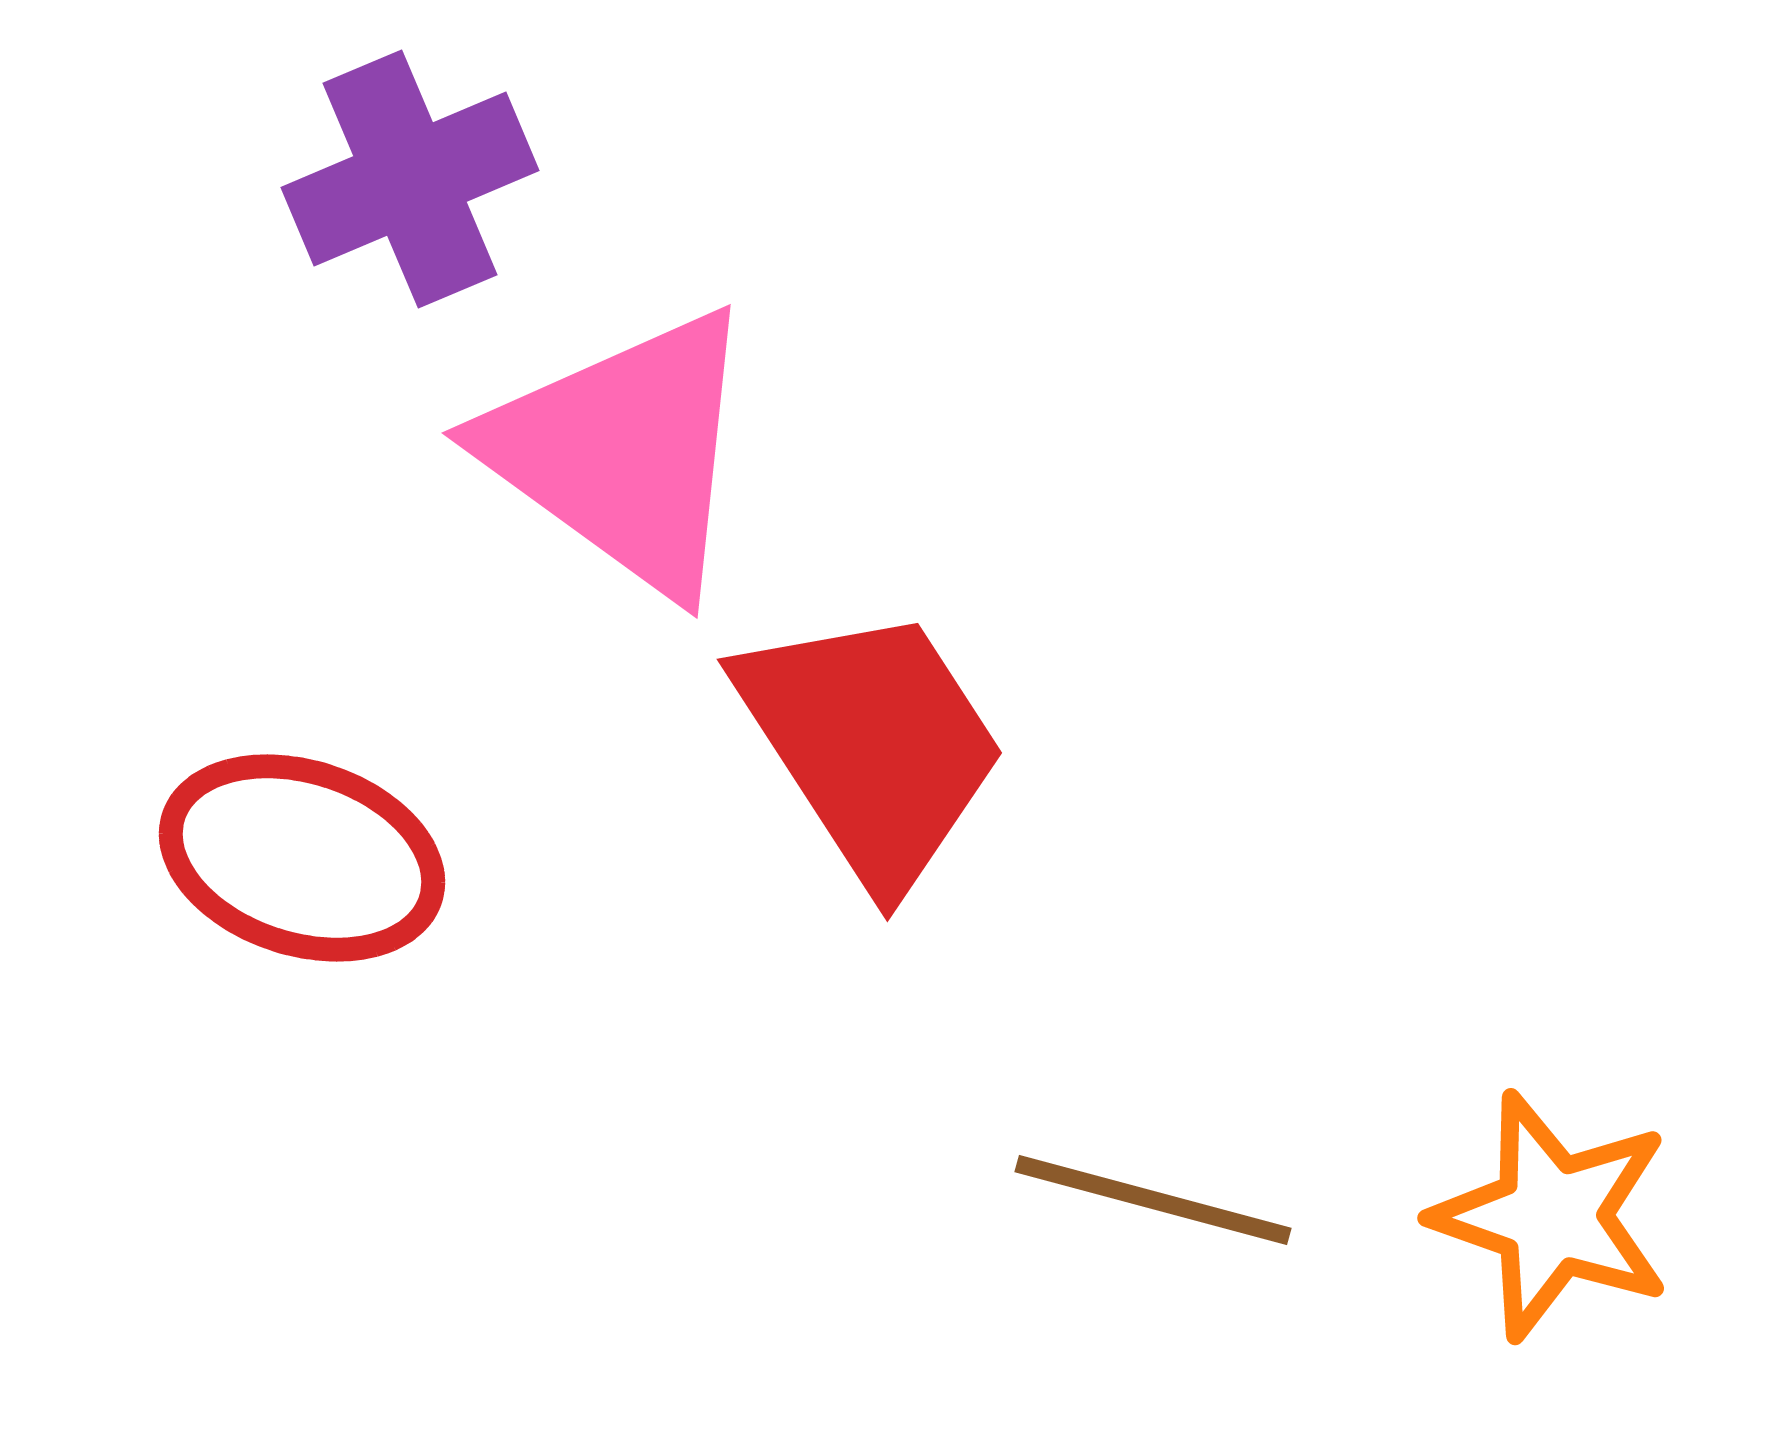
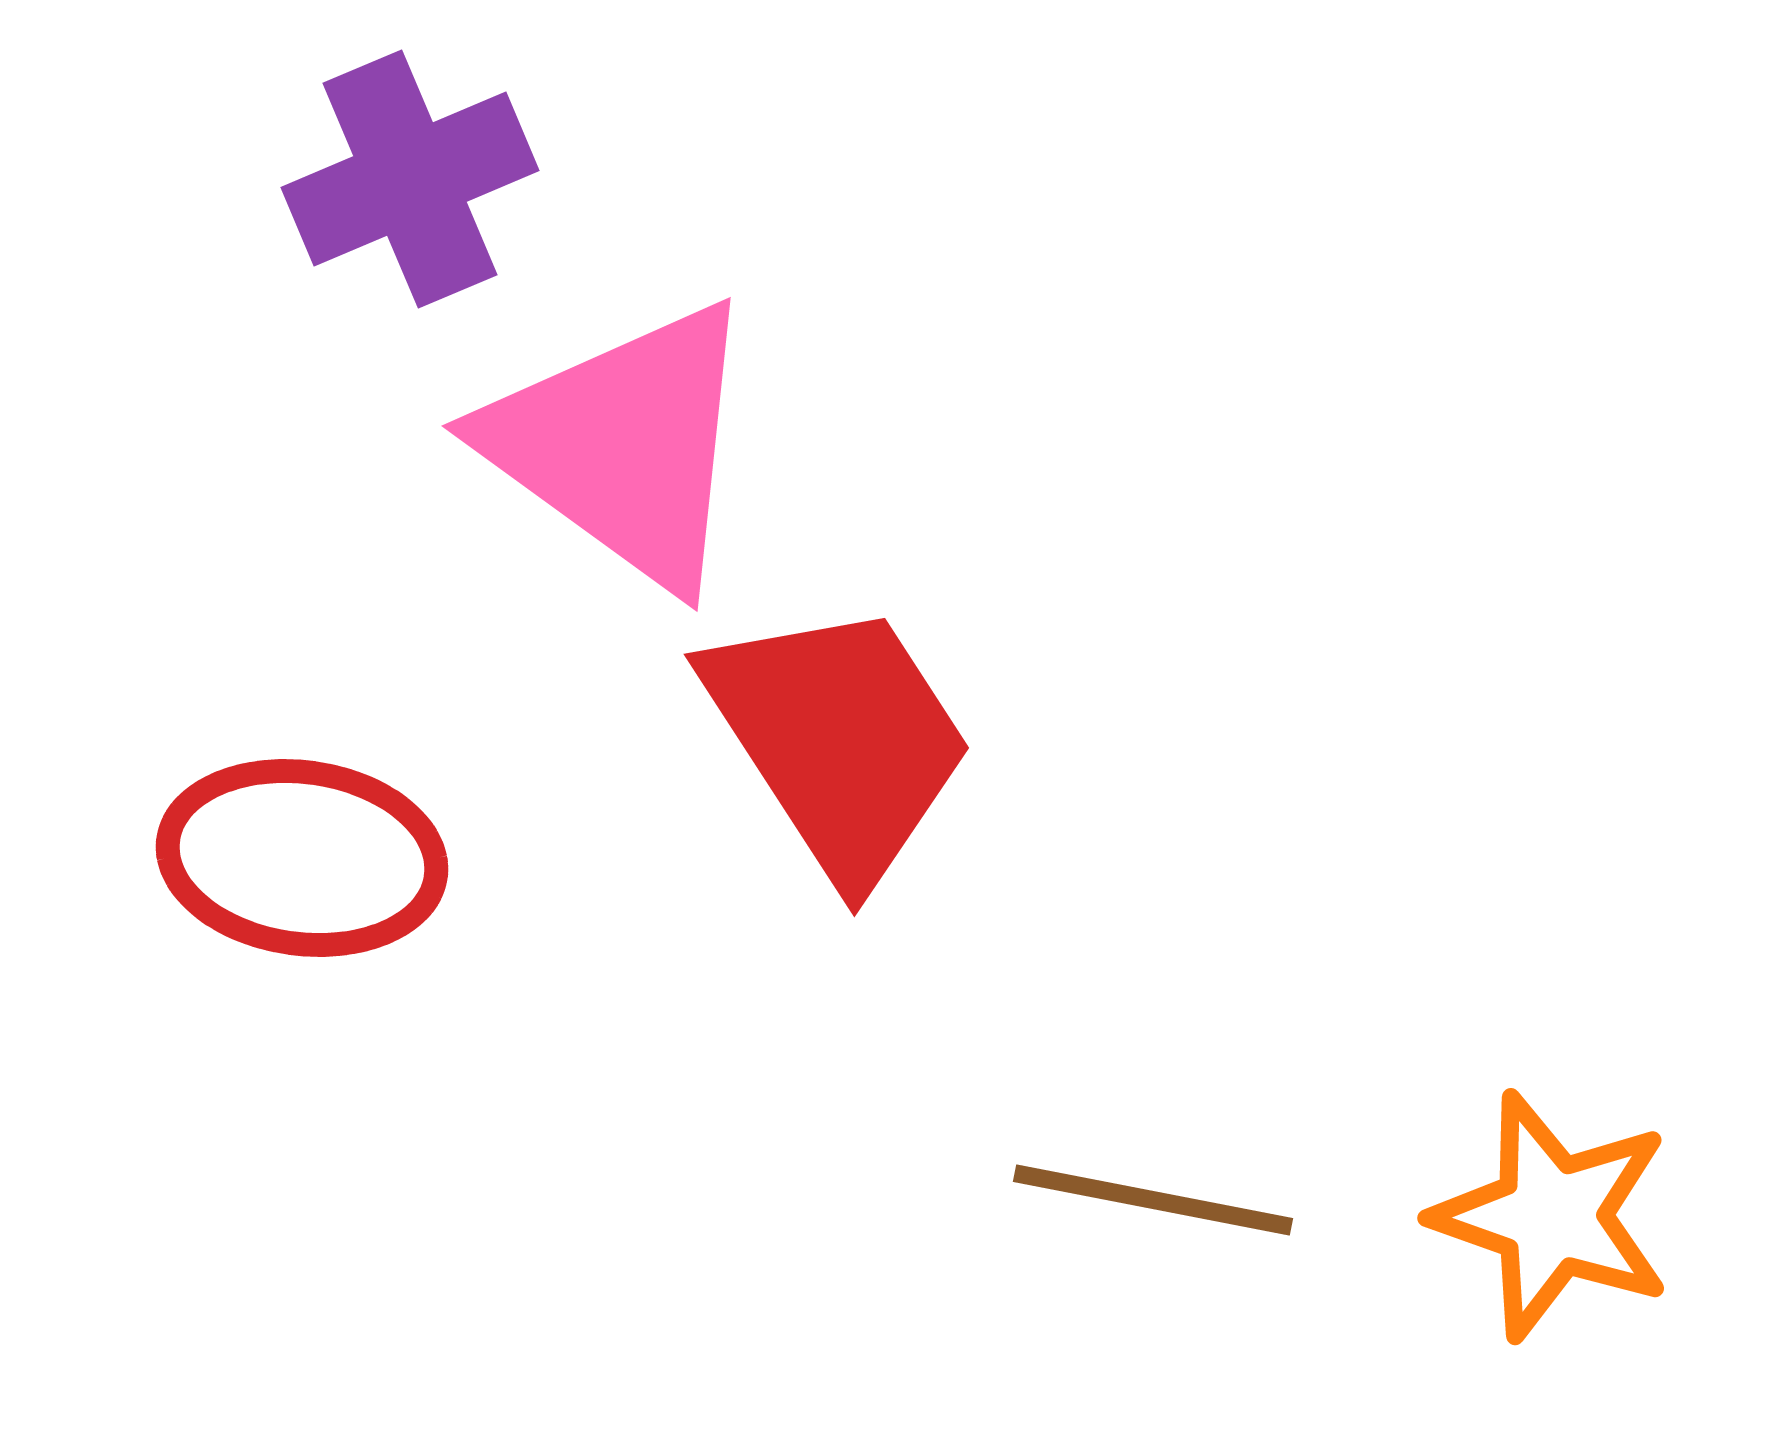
pink triangle: moved 7 px up
red trapezoid: moved 33 px left, 5 px up
red ellipse: rotated 10 degrees counterclockwise
brown line: rotated 4 degrees counterclockwise
